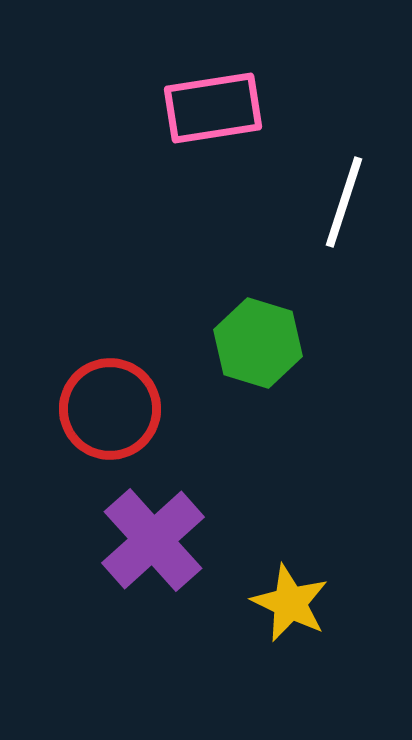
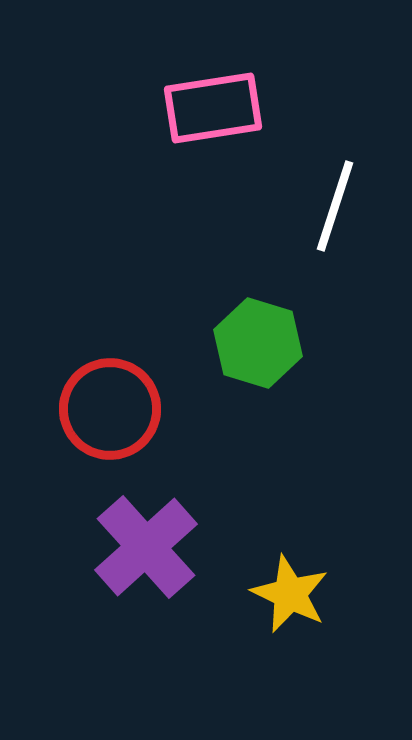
white line: moved 9 px left, 4 px down
purple cross: moved 7 px left, 7 px down
yellow star: moved 9 px up
